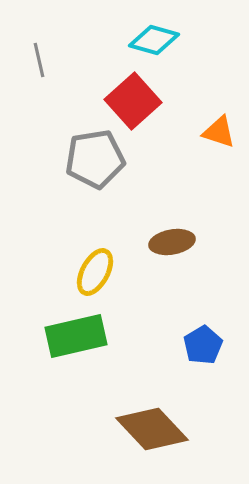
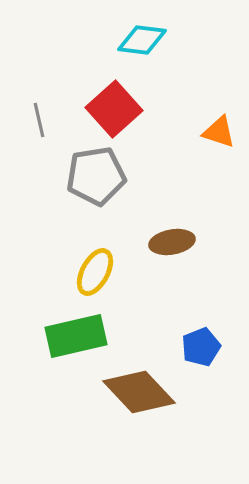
cyan diamond: moved 12 px left; rotated 9 degrees counterclockwise
gray line: moved 60 px down
red square: moved 19 px left, 8 px down
gray pentagon: moved 1 px right, 17 px down
blue pentagon: moved 2 px left, 2 px down; rotated 9 degrees clockwise
brown diamond: moved 13 px left, 37 px up
